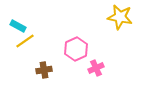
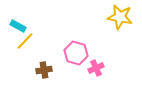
yellow line: rotated 12 degrees counterclockwise
pink hexagon: moved 4 px down; rotated 20 degrees counterclockwise
